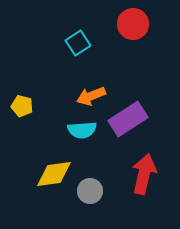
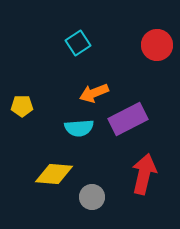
red circle: moved 24 px right, 21 px down
orange arrow: moved 3 px right, 3 px up
yellow pentagon: rotated 15 degrees counterclockwise
purple rectangle: rotated 6 degrees clockwise
cyan semicircle: moved 3 px left, 2 px up
yellow diamond: rotated 12 degrees clockwise
gray circle: moved 2 px right, 6 px down
